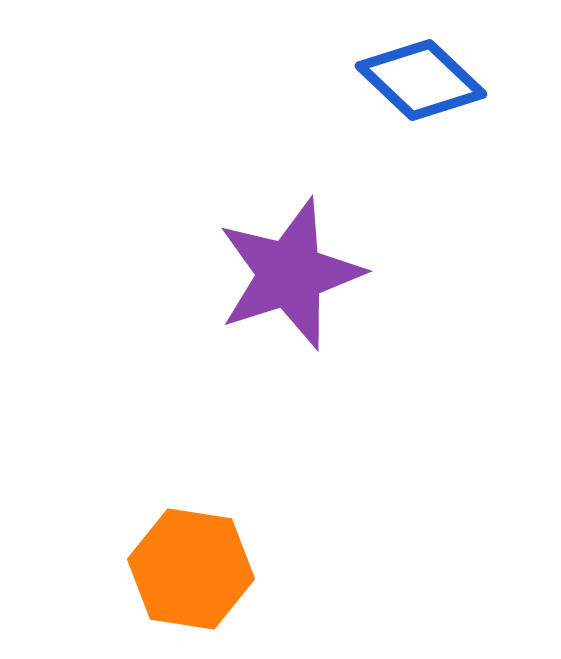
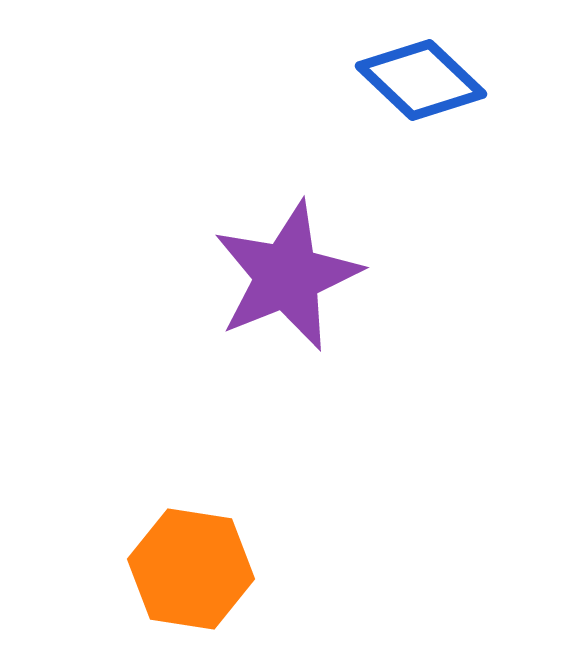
purple star: moved 3 px left, 2 px down; rotated 4 degrees counterclockwise
